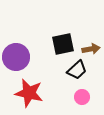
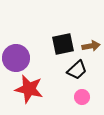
brown arrow: moved 3 px up
purple circle: moved 1 px down
red star: moved 4 px up
